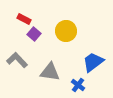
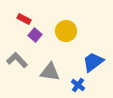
purple square: moved 1 px right, 1 px down
